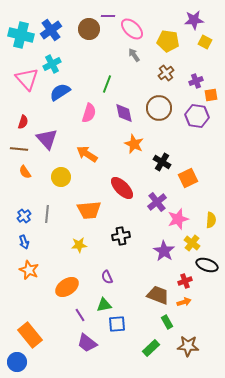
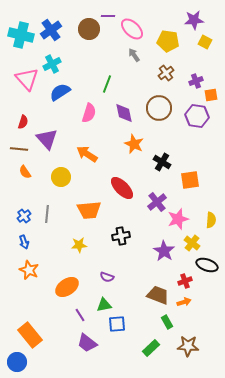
orange square at (188, 178): moved 2 px right, 2 px down; rotated 18 degrees clockwise
purple semicircle at (107, 277): rotated 48 degrees counterclockwise
